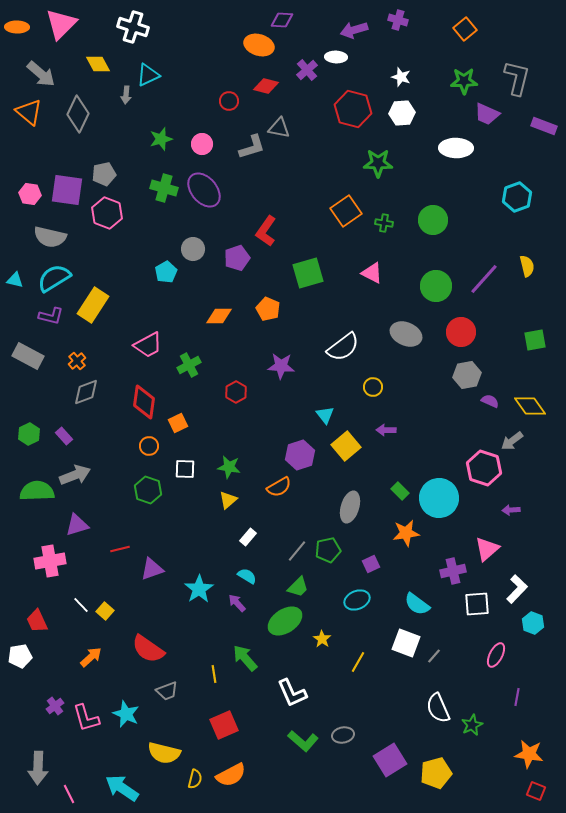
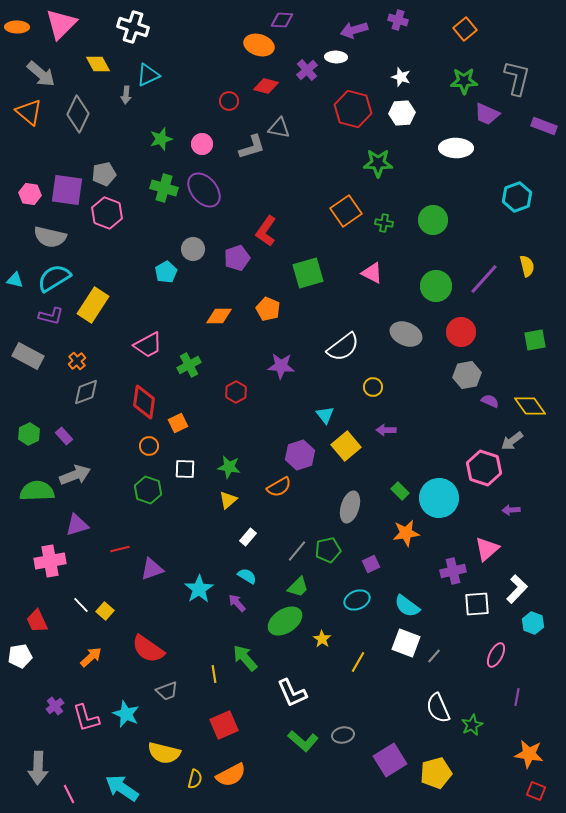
cyan semicircle at (417, 604): moved 10 px left, 2 px down
